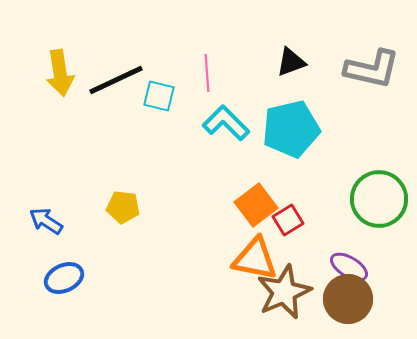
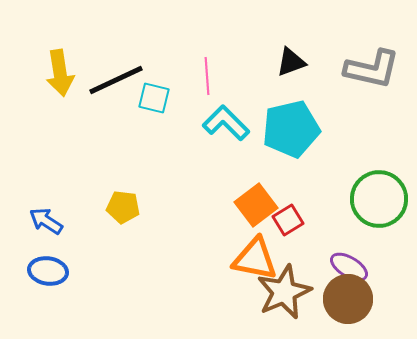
pink line: moved 3 px down
cyan square: moved 5 px left, 2 px down
blue ellipse: moved 16 px left, 7 px up; rotated 33 degrees clockwise
